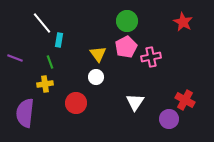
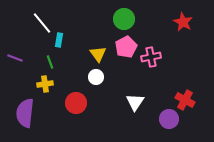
green circle: moved 3 px left, 2 px up
